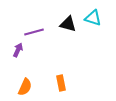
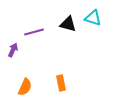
purple arrow: moved 5 px left
